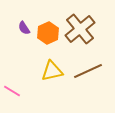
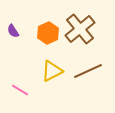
purple semicircle: moved 11 px left, 3 px down
yellow triangle: rotated 15 degrees counterclockwise
pink line: moved 8 px right, 1 px up
